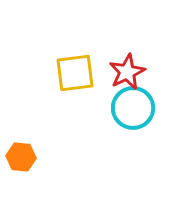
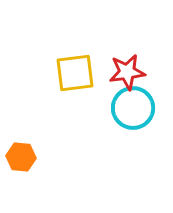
red star: rotated 18 degrees clockwise
